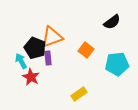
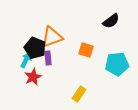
black semicircle: moved 1 px left, 1 px up
orange square: rotated 21 degrees counterclockwise
cyan arrow: moved 5 px right, 1 px up; rotated 56 degrees clockwise
red star: moved 2 px right; rotated 18 degrees clockwise
yellow rectangle: rotated 21 degrees counterclockwise
